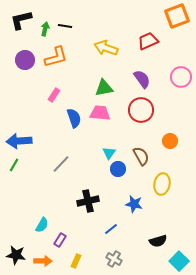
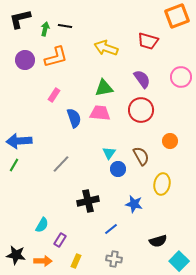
black L-shape: moved 1 px left, 1 px up
red trapezoid: rotated 140 degrees counterclockwise
gray cross: rotated 21 degrees counterclockwise
